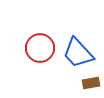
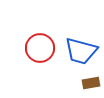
blue trapezoid: moved 3 px right, 2 px up; rotated 32 degrees counterclockwise
